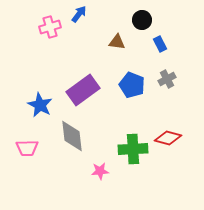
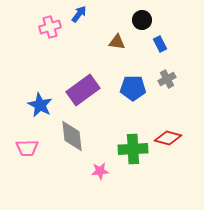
blue pentagon: moved 1 px right, 3 px down; rotated 20 degrees counterclockwise
